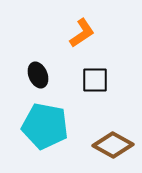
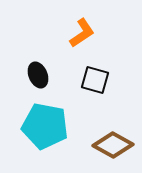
black square: rotated 16 degrees clockwise
